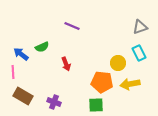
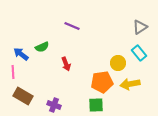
gray triangle: rotated 14 degrees counterclockwise
cyan rectangle: rotated 14 degrees counterclockwise
orange pentagon: rotated 15 degrees counterclockwise
purple cross: moved 3 px down
